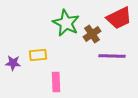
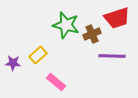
red trapezoid: moved 2 px left; rotated 8 degrees clockwise
green star: moved 2 px down; rotated 12 degrees counterclockwise
brown cross: rotated 12 degrees clockwise
yellow rectangle: rotated 36 degrees counterclockwise
pink rectangle: rotated 48 degrees counterclockwise
